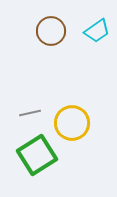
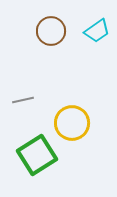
gray line: moved 7 px left, 13 px up
